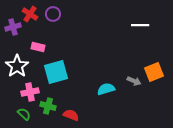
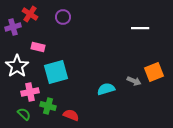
purple circle: moved 10 px right, 3 px down
white line: moved 3 px down
